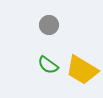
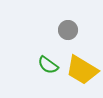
gray circle: moved 19 px right, 5 px down
